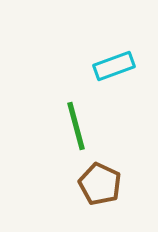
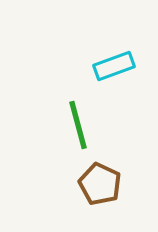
green line: moved 2 px right, 1 px up
